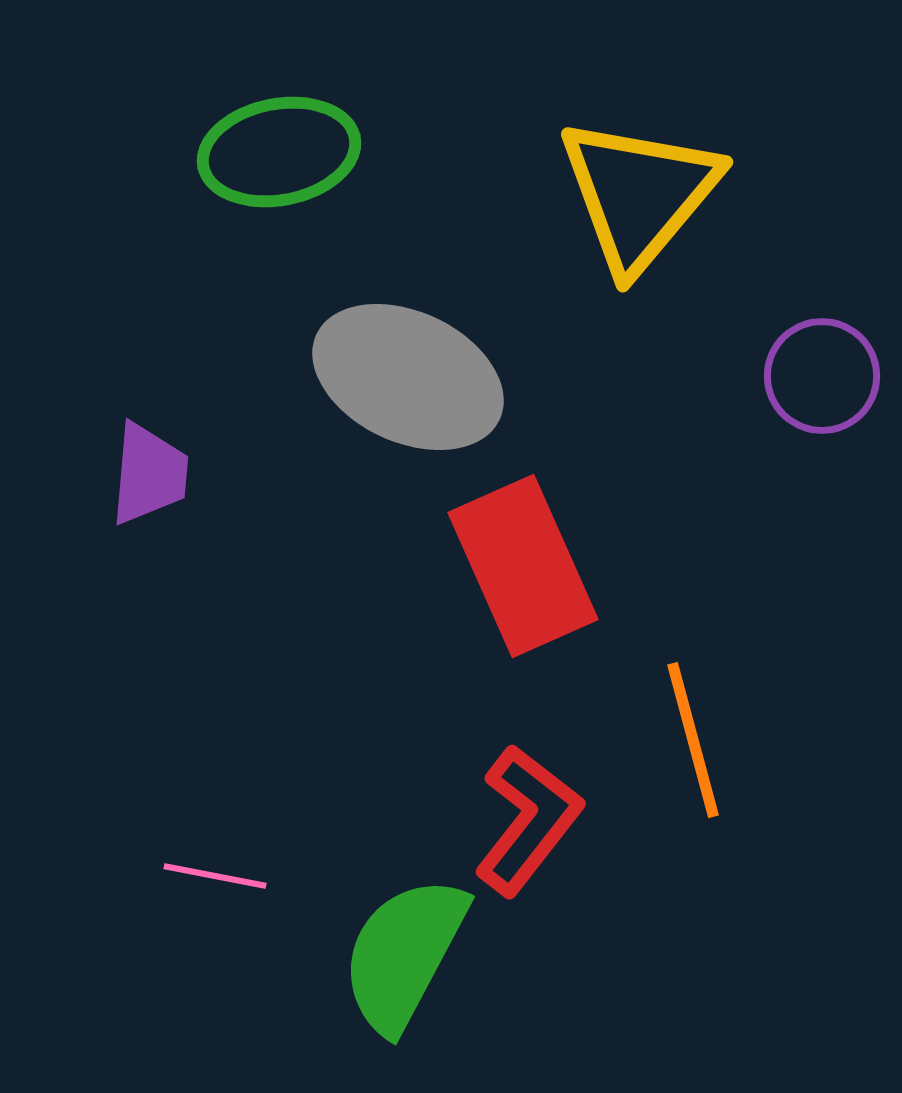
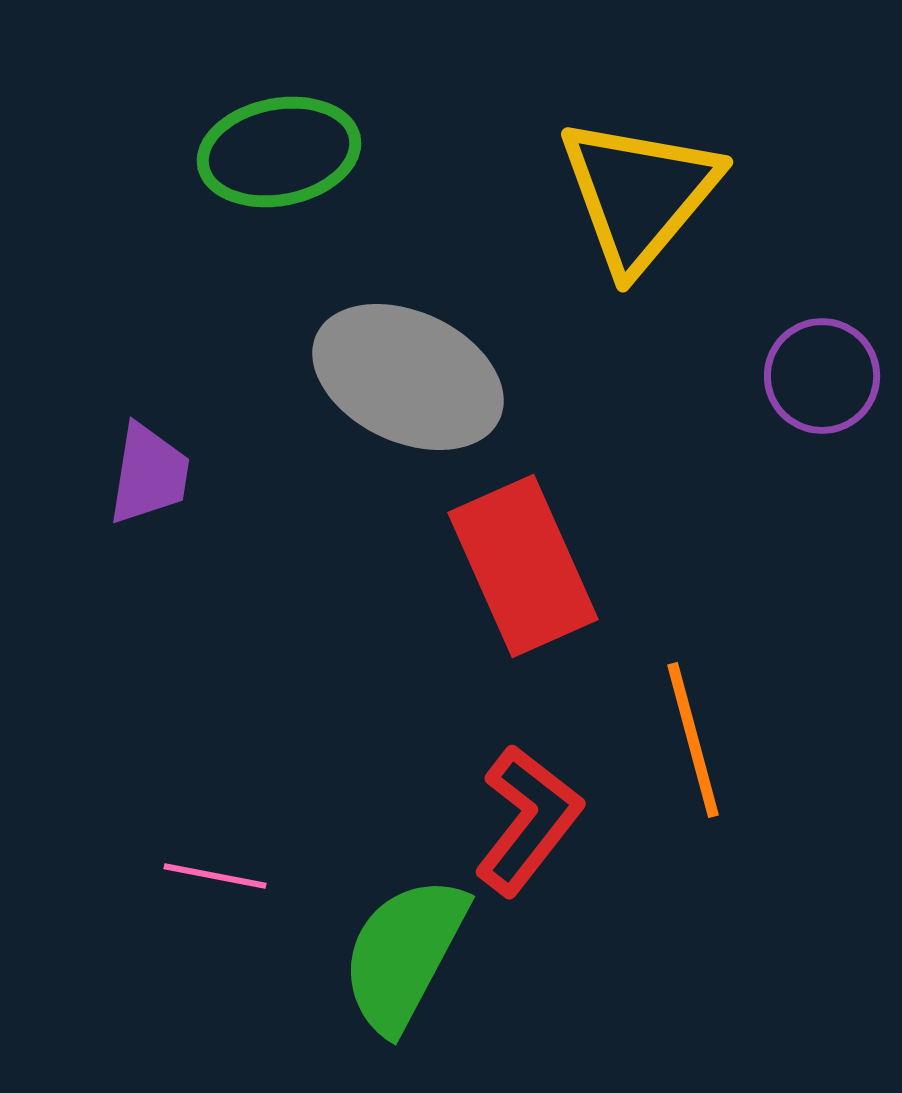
purple trapezoid: rotated 4 degrees clockwise
